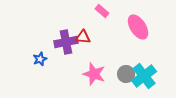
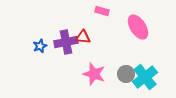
pink rectangle: rotated 24 degrees counterclockwise
blue star: moved 13 px up
cyan cross: moved 1 px right, 1 px down
